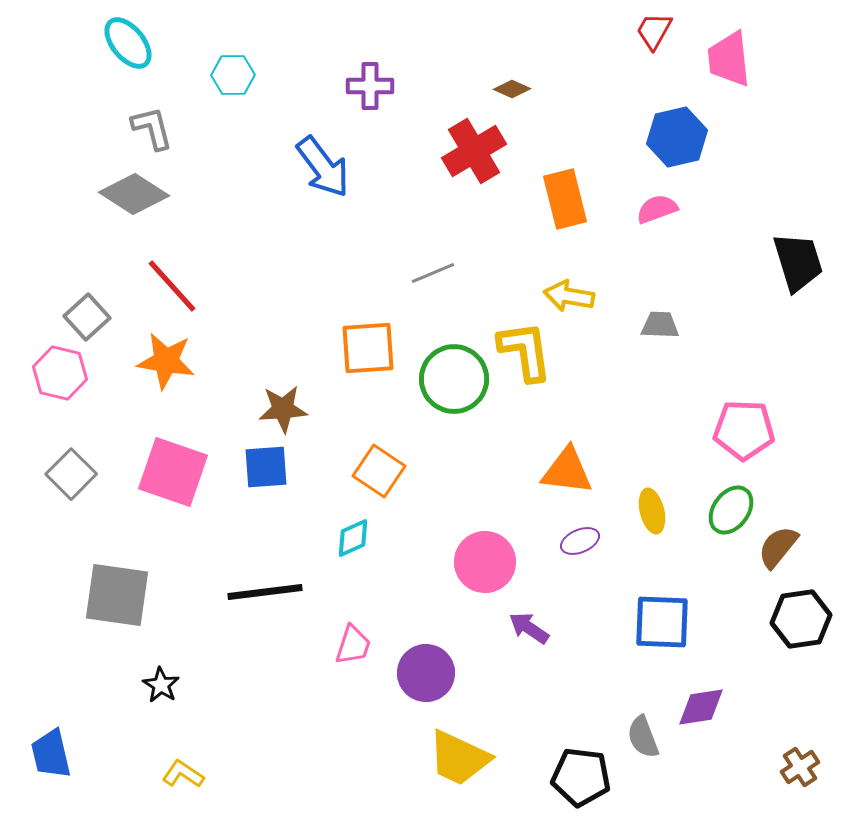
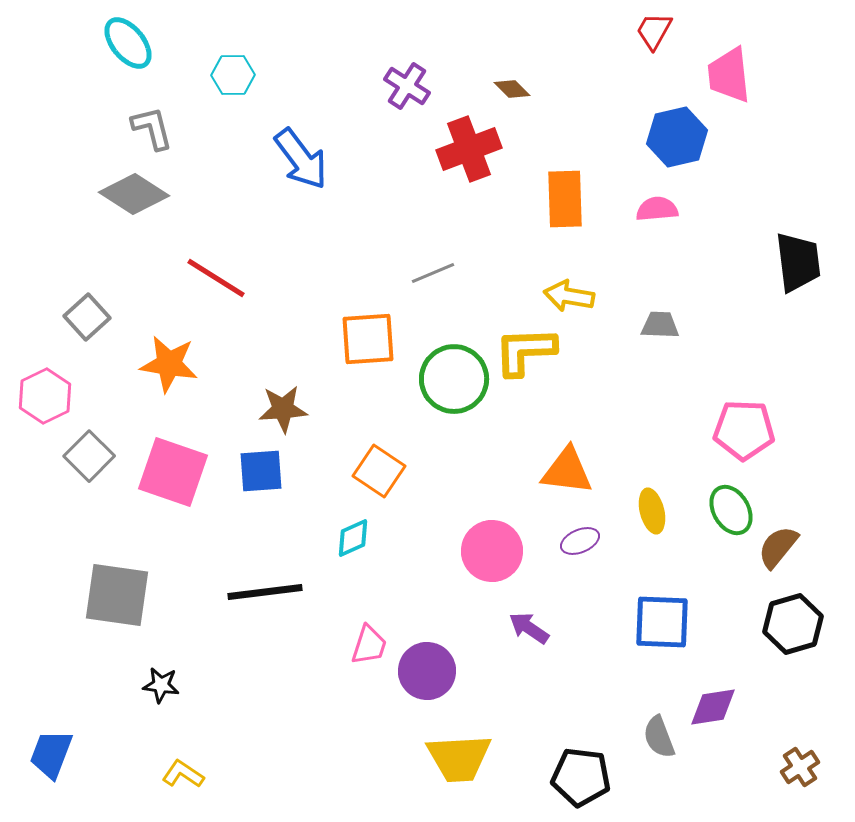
pink trapezoid at (729, 59): moved 16 px down
purple cross at (370, 86): moved 37 px right; rotated 33 degrees clockwise
brown diamond at (512, 89): rotated 21 degrees clockwise
red cross at (474, 151): moved 5 px left, 2 px up; rotated 10 degrees clockwise
blue arrow at (323, 167): moved 22 px left, 8 px up
orange rectangle at (565, 199): rotated 12 degrees clockwise
pink semicircle at (657, 209): rotated 15 degrees clockwise
black trapezoid at (798, 262): rotated 10 degrees clockwise
red line at (172, 286): moved 44 px right, 8 px up; rotated 16 degrees counterclockwise
orange square at (368, 348): moved 9 px up
yellow L-shape at (525, 351): rotated 84 degrees counterclockwise
orange star at (166, 361): moved 3 px right, 3 px down
pink hexagon at (60, 373): moved 15 px left, 23 px down; rotated 20 degrees clockwise
blue square at (266, 467): moved 5 px left, 4 px down
gray square at (71, 474): moved 18 px right, 18 px up
green ellipse at (731, 510): rotated 66 degrees counterclockwise
pink circle at (485, 562): moved 7 px right, 11 px up
black hexagon at (801, 619): moved 8 px left, 5 px down; rotated 8 degrees counterclockwise
pink trapezoid at (353, 645): moved 16 px right
purple circle at (426, 673): moved 1 px right, 2 px up
black star at (161, 685): rotated 24 degrees counterclockwise
purple diamond at (701, 707): moved 12 px right
gray semicircle at (643, 737): moved 16 px right
blue trapezoid at (51, 754): rotated 34 degrees clockwise
yellow trapezoid at (459, 758): rotated 28 degrees counterclockwise
